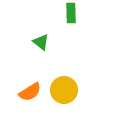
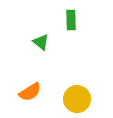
green rectangle: moved 7 px down
yellow circle: moved 13 px right, 9 px down
